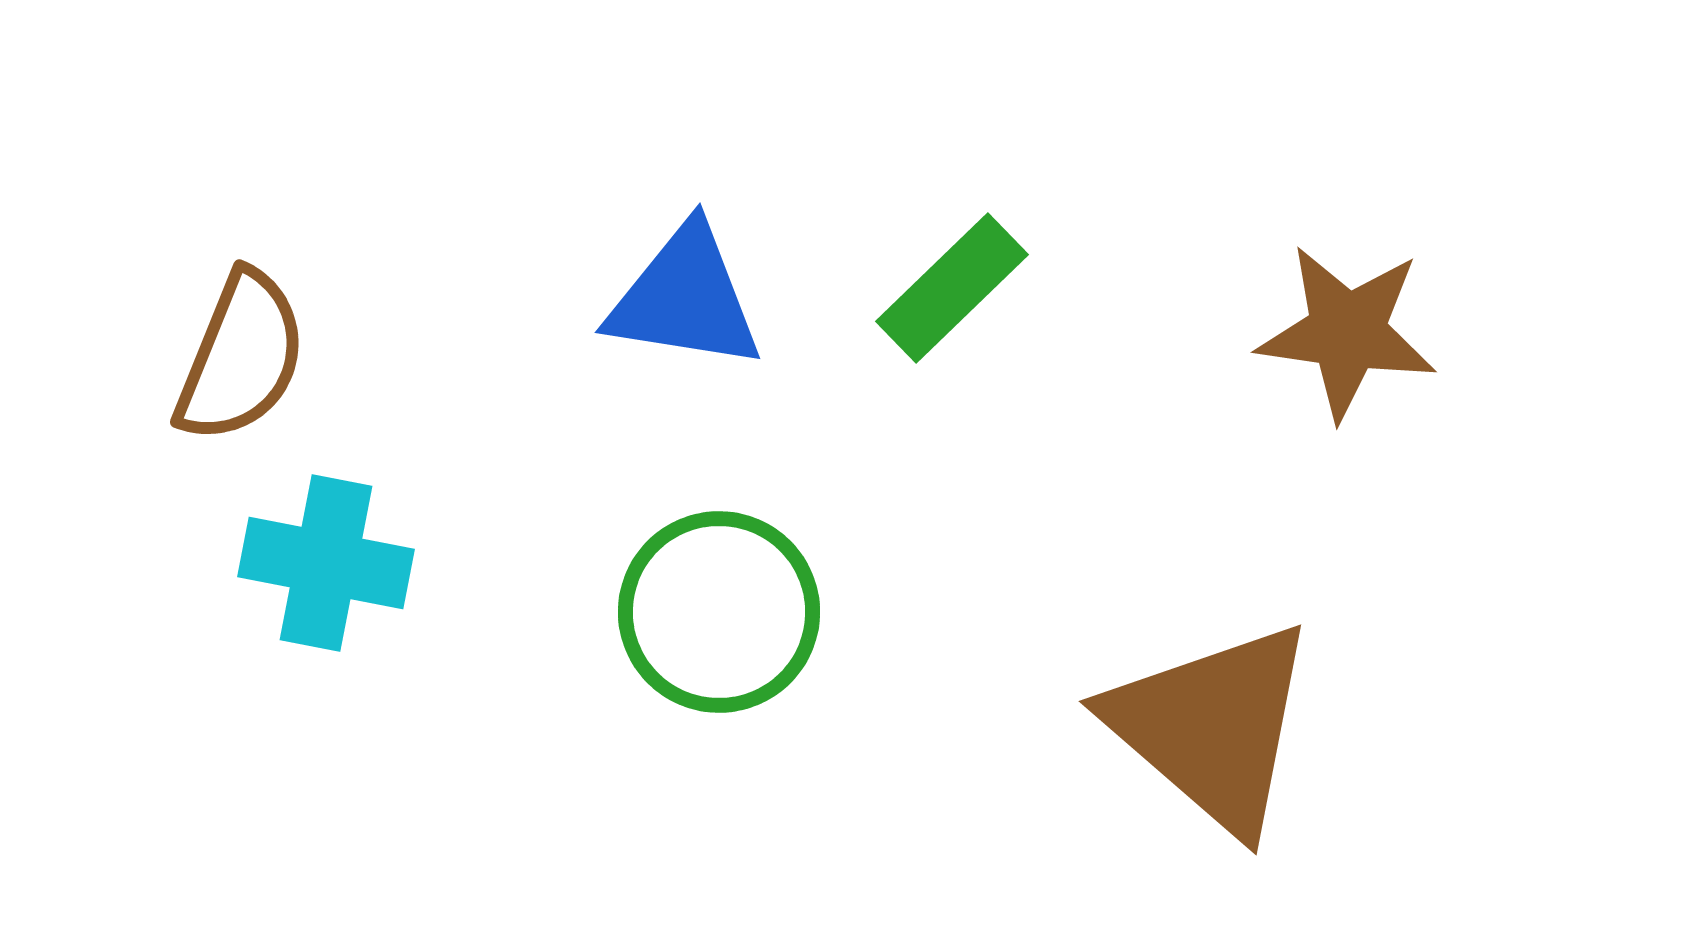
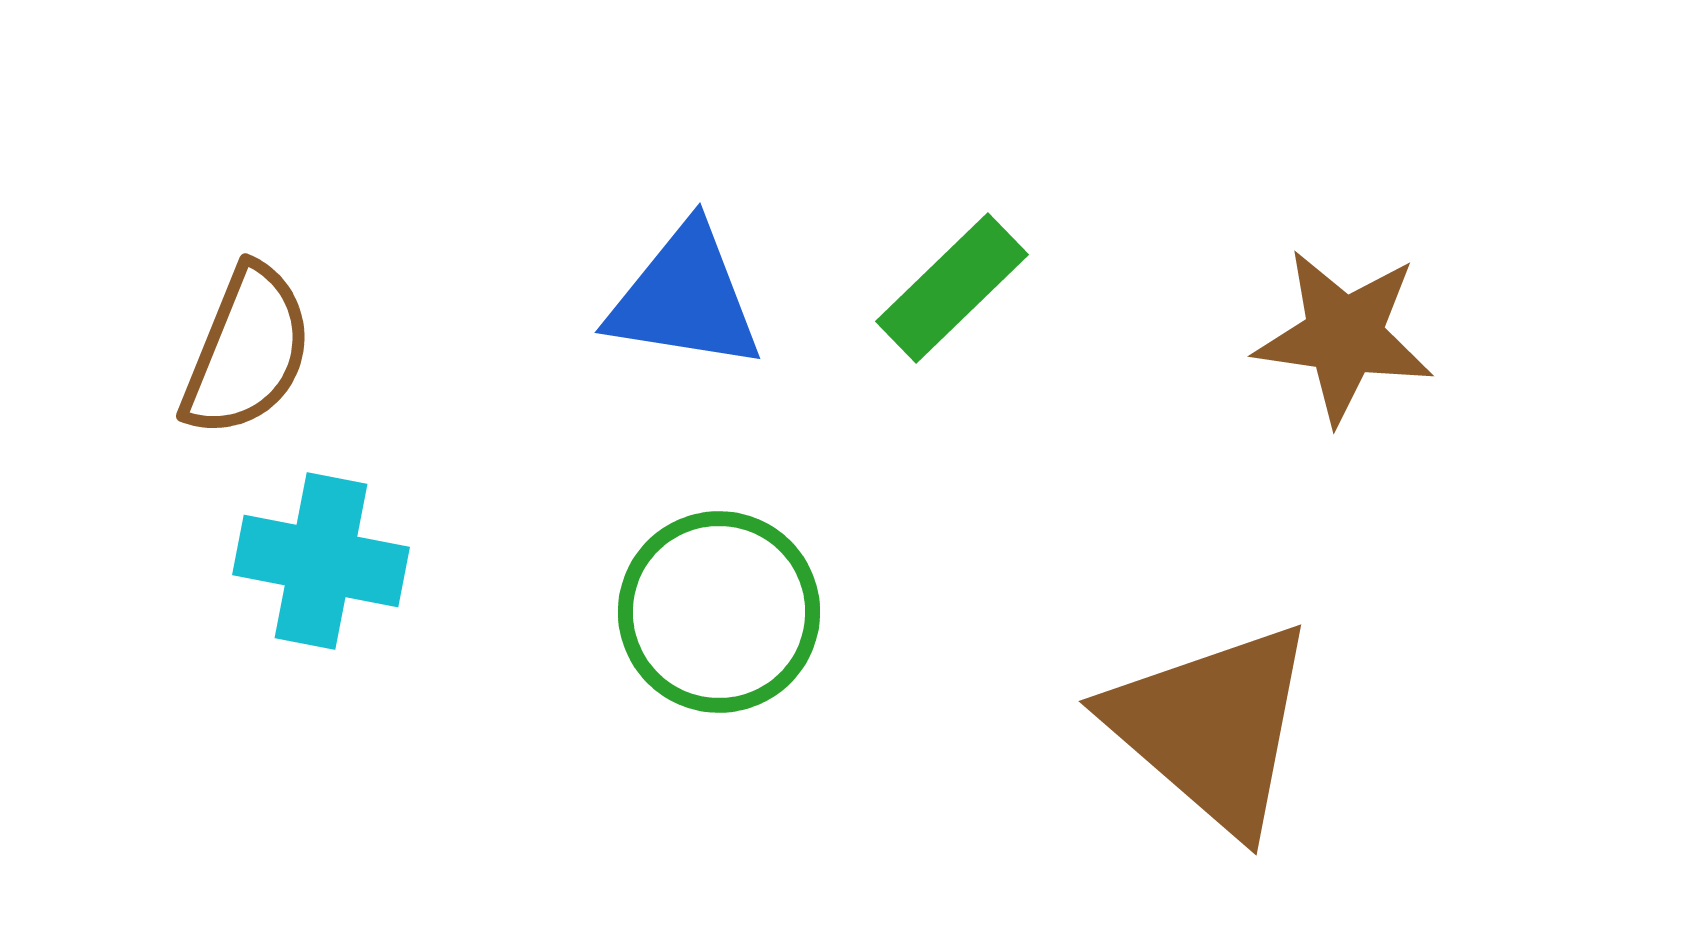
brown star: moved 3 px left, 4 px down
brown semicircle: moved 6 px right, 6 px up
cyan cross: moved 5 px left, 2 px up
